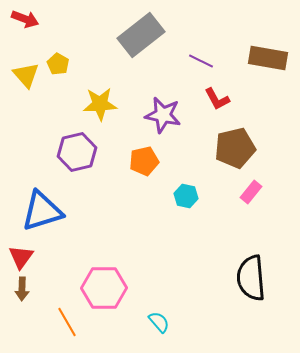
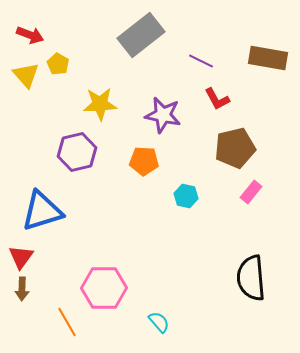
red arrow: moved 5 px right, 16 px down
orange pentagon: rotated 16 degrees clockwise
